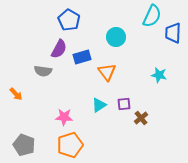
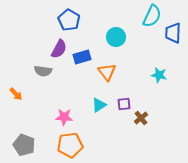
orange pentagon: rotated 10 degrees clockwise
